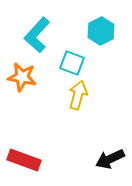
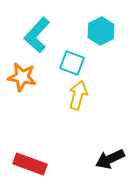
red rectangle: moved 6 px right, 4 px down
